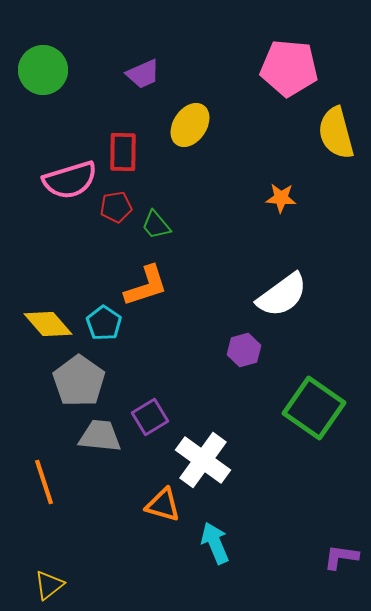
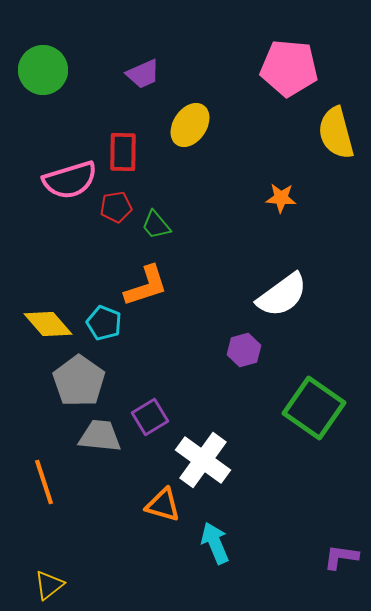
cyan pentagon: rotated 12 degrees counterclockwise
